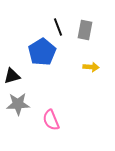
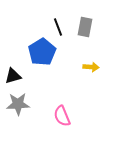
gray rectangle: moved 3 px up
black triangle: moved 1 px right
pink semicircle: moved 11 px right, 4 px up
